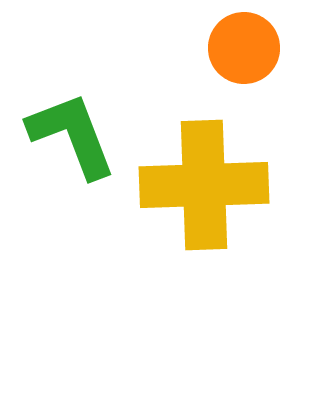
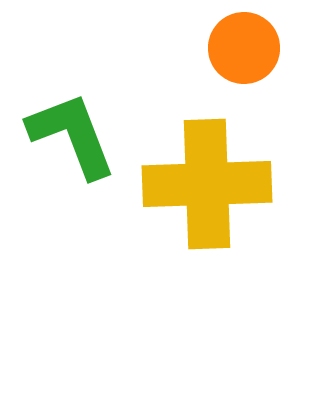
yellow cross: moved 3 px right, 1 px up
